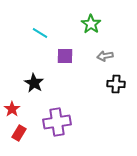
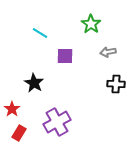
gray arrow: moved 3 px right, 4 px up
purple cross: rotated 20 degrees counterclockwise
